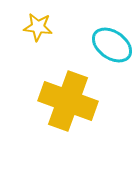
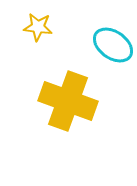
cyan ellipse: moved 1 px right
